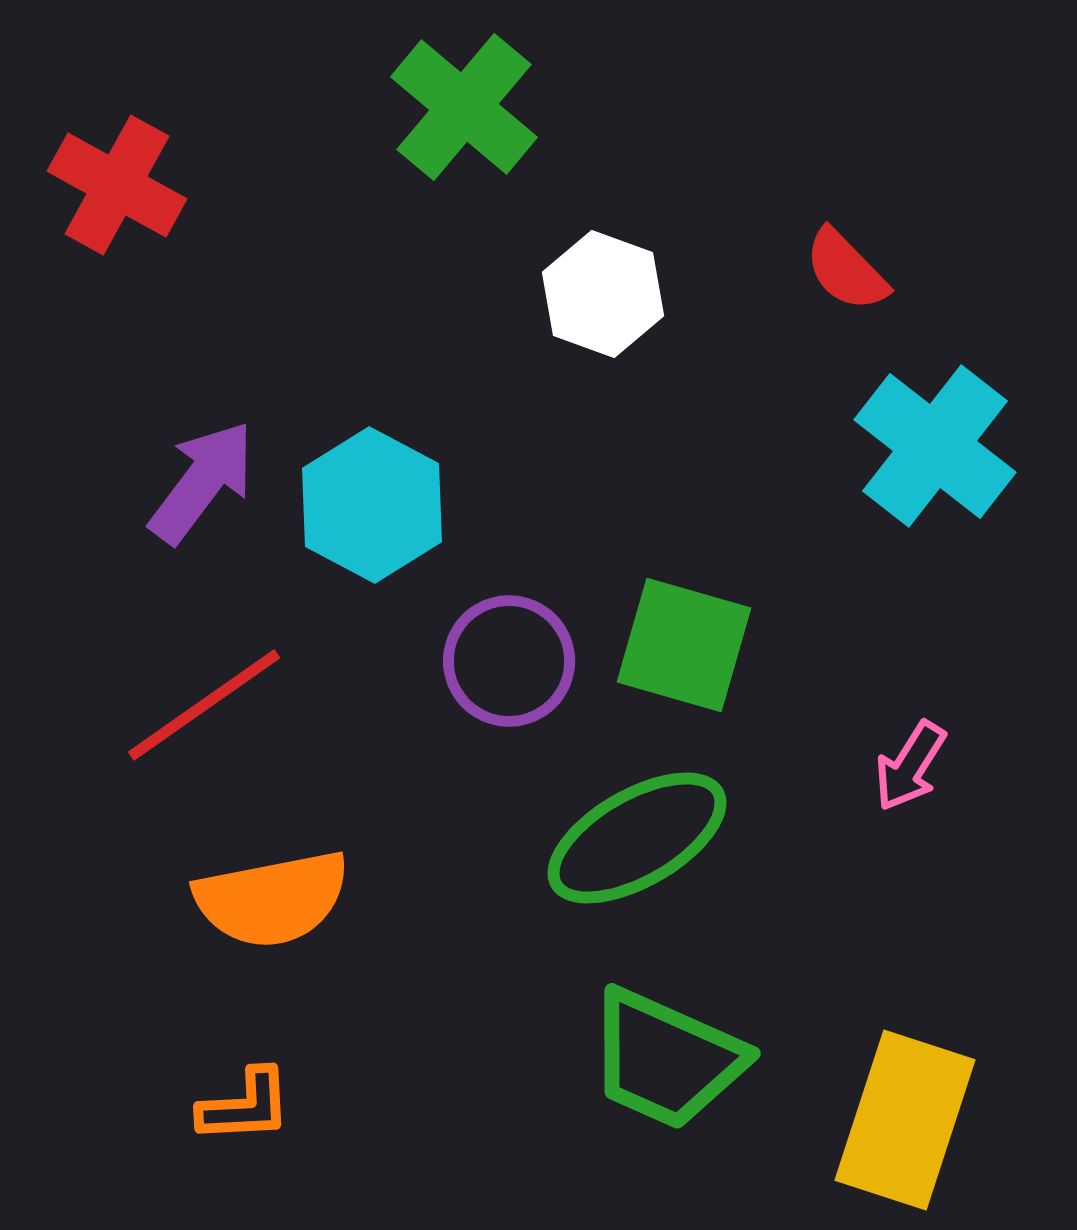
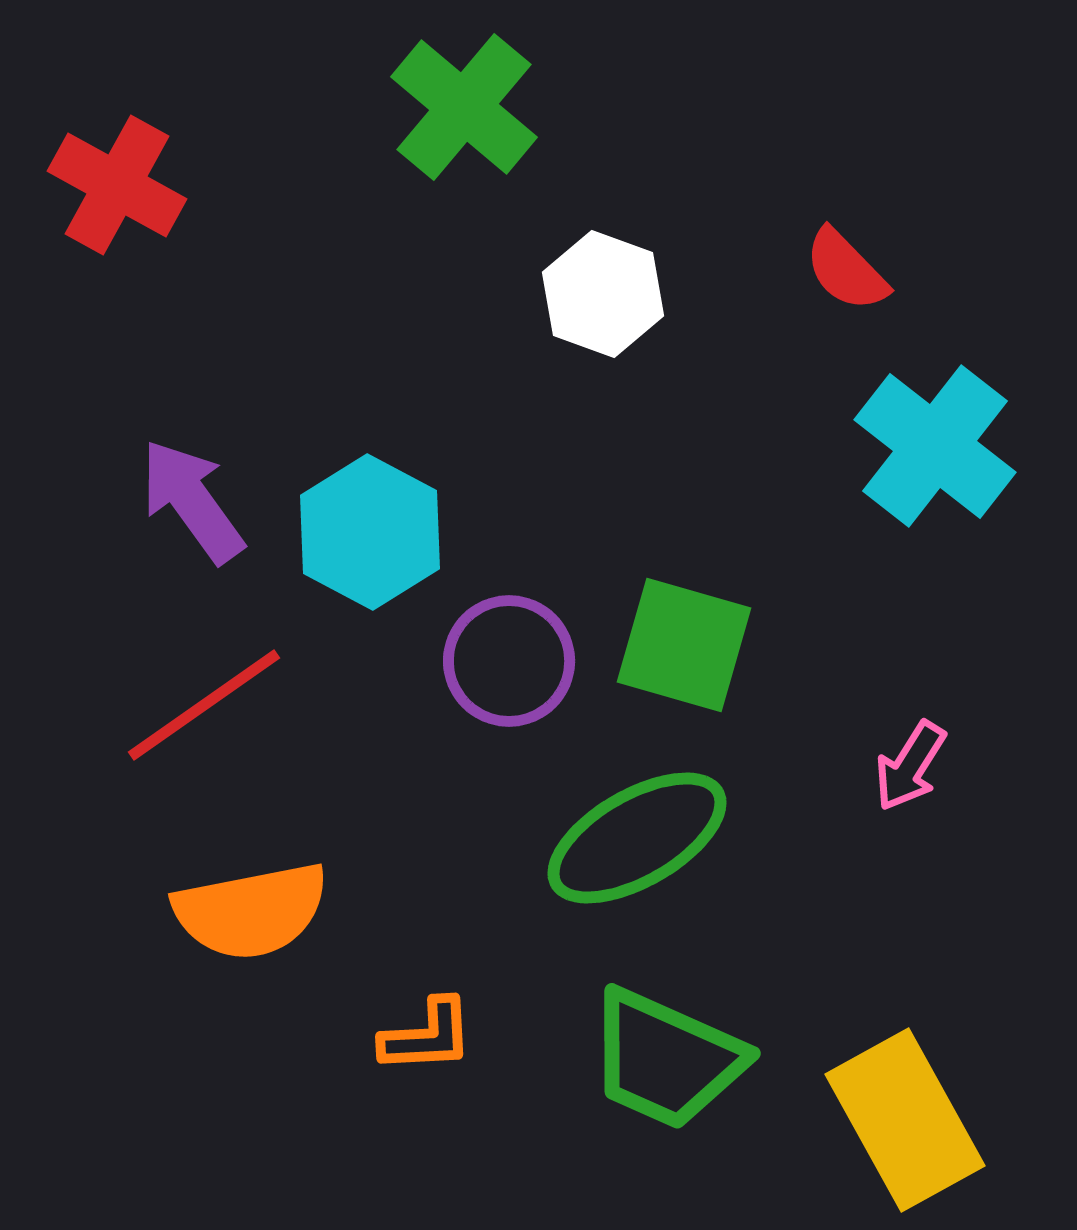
purple arrow: moved 10 px left, 19 px down; rotated 73 degrees counterclockwise
cyan hexagon: moved 2 px left, 27 px down
orange semicircle: moved 21 px left, 12 px down
orange L-shape: moved 182 px right, 70 px up
yellow rectangle: rotated 47 degrees counterclockwise
